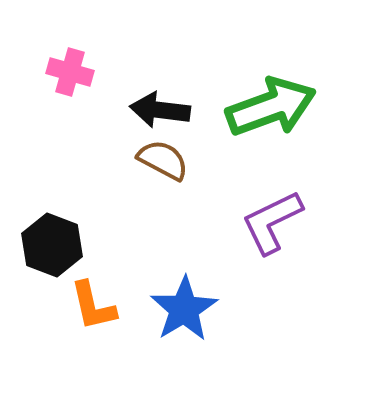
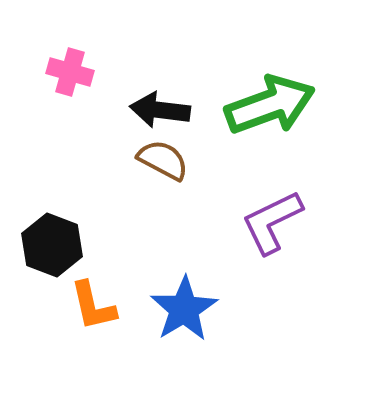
green arrow: moved 1 px left, 2 px up
